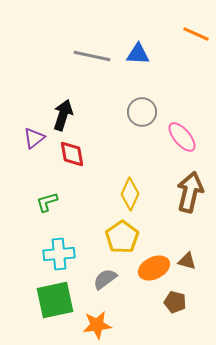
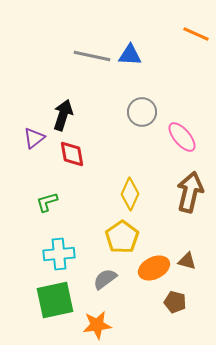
blue triangle: moved 8 px left, 1 px down
